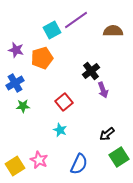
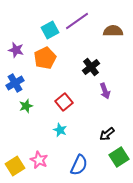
purple line: moved 1 px right, 1 px down
cyan square: moved 2 px left
orange pentagon: moved 3 px right; rotated 10 degrees counterclockwise
black cross: moved 4 px up
purple arrow: moved 2 px right, 1 px down
green star: moved 3 px right; rotated 16 degrees counterclockwise
blue semicircle: moved 1 px down
